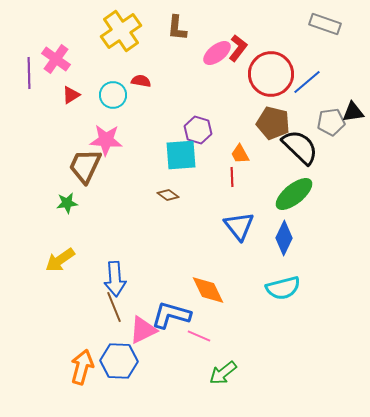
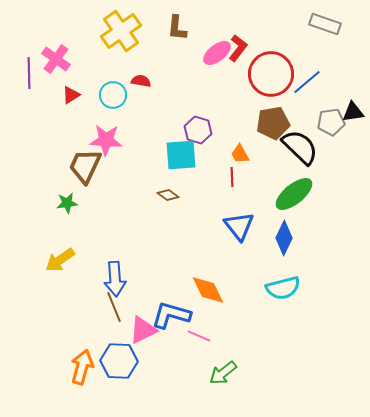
brown pentagon: rotated 24 degrees counterclockwise
